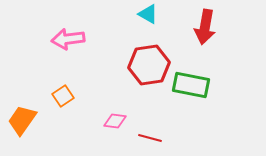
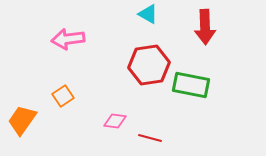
red arrow: rotated 12 degrees counterclockwise
